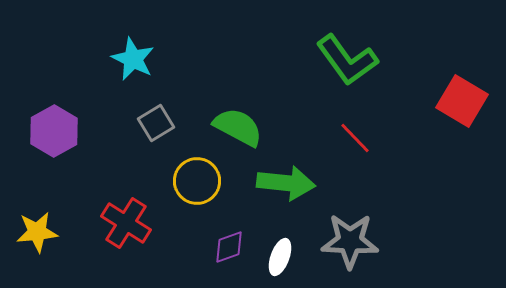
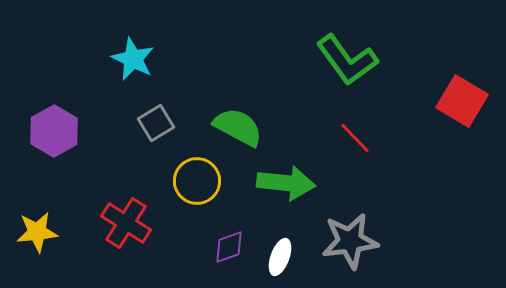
gray star: rotated 10 degrees counterclockwise
